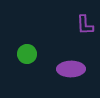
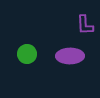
purple ellipse: moved 1 px left, 13 px up
